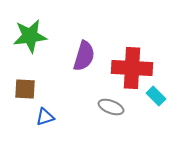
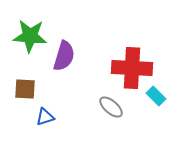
green star: rotated 12 degrees clockwise
purple semicircle: moved 20 px left
gray ellipse: rotated 20 degrees clockwise
